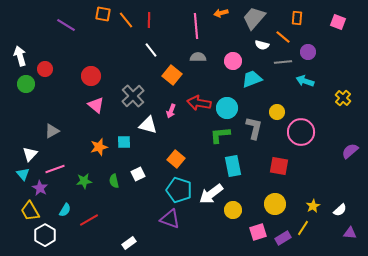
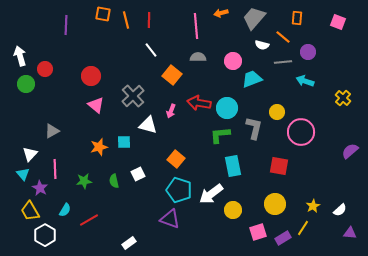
orange line at (126, 20): rotated 24 degrees clockwise
purple line at (66, 25): rotated 60 degrees clockwise
pink line at (55, 169): rotated 72 degrees counterclockwise
